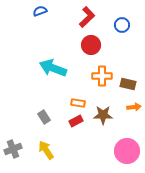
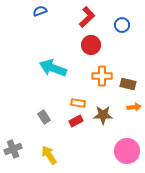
yellow arrow: moved 3 px right, 5 px down
